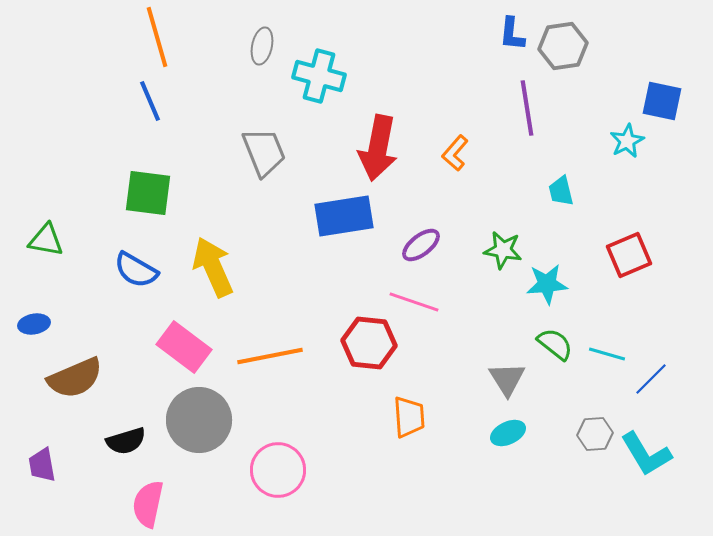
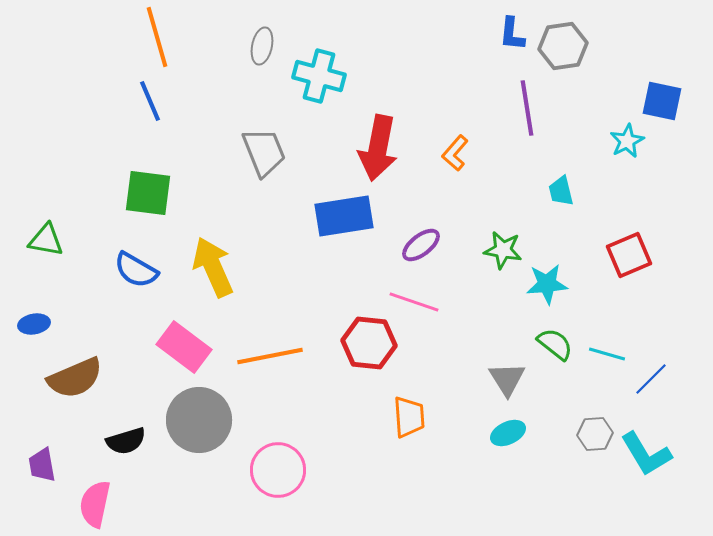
pink semicircle at (148, 504): moved 53 px left
